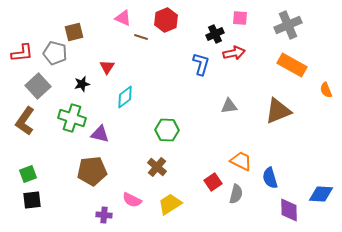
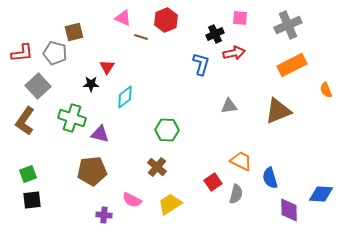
orange rectangle: rotated 56 degrees counterclockwise
black star: moved 9 px right; rotated 14 degrees clockwise
